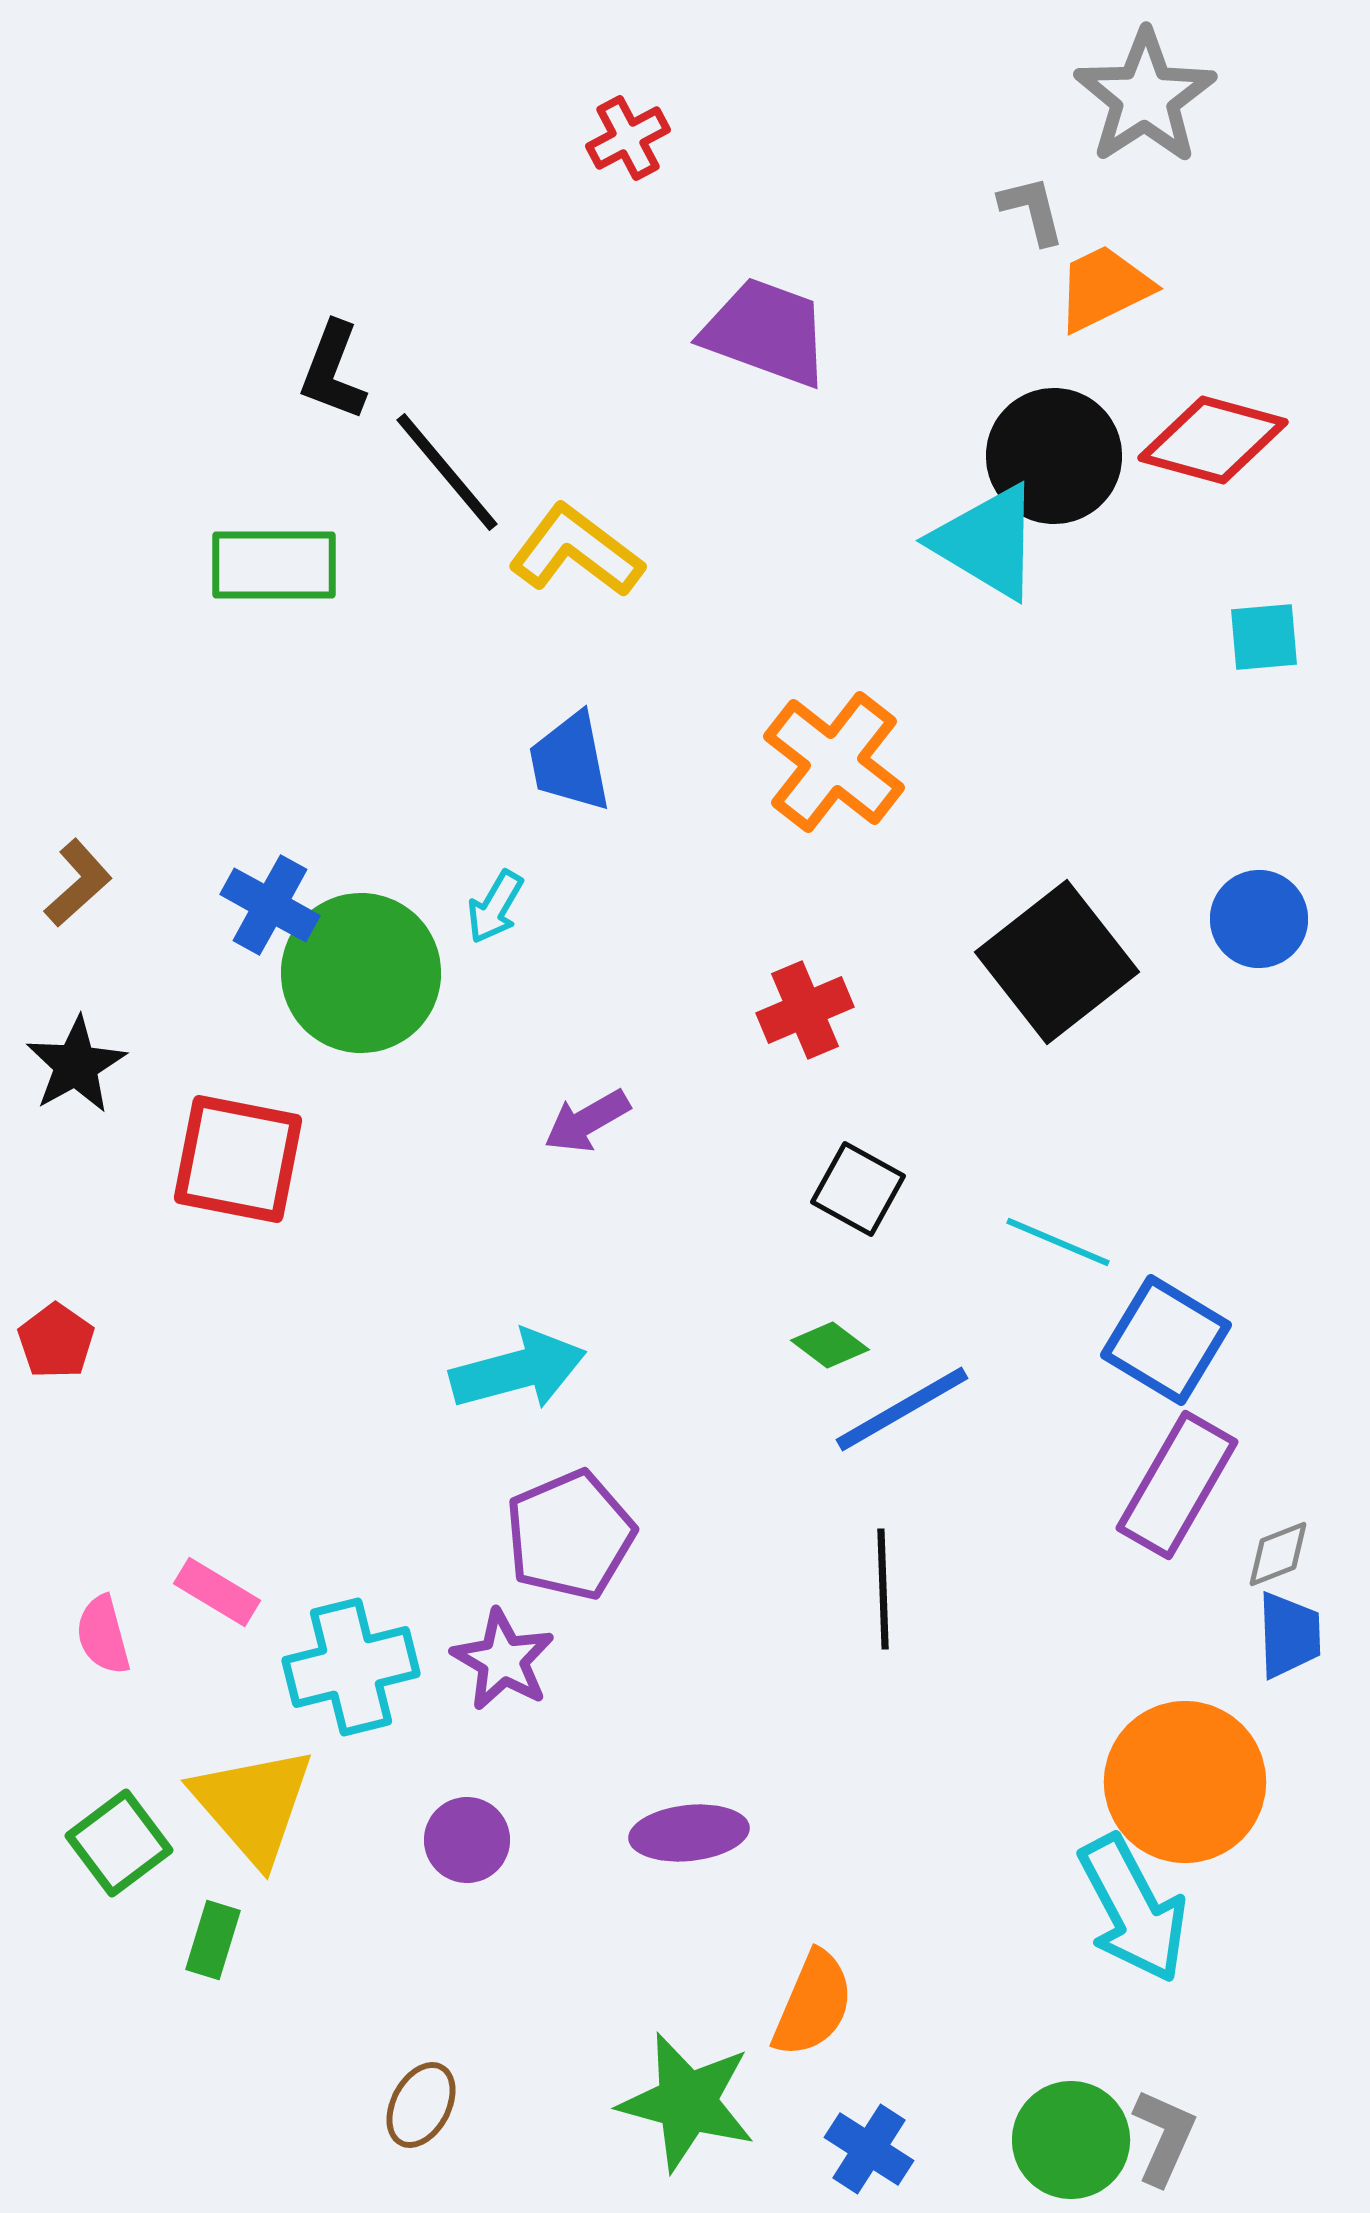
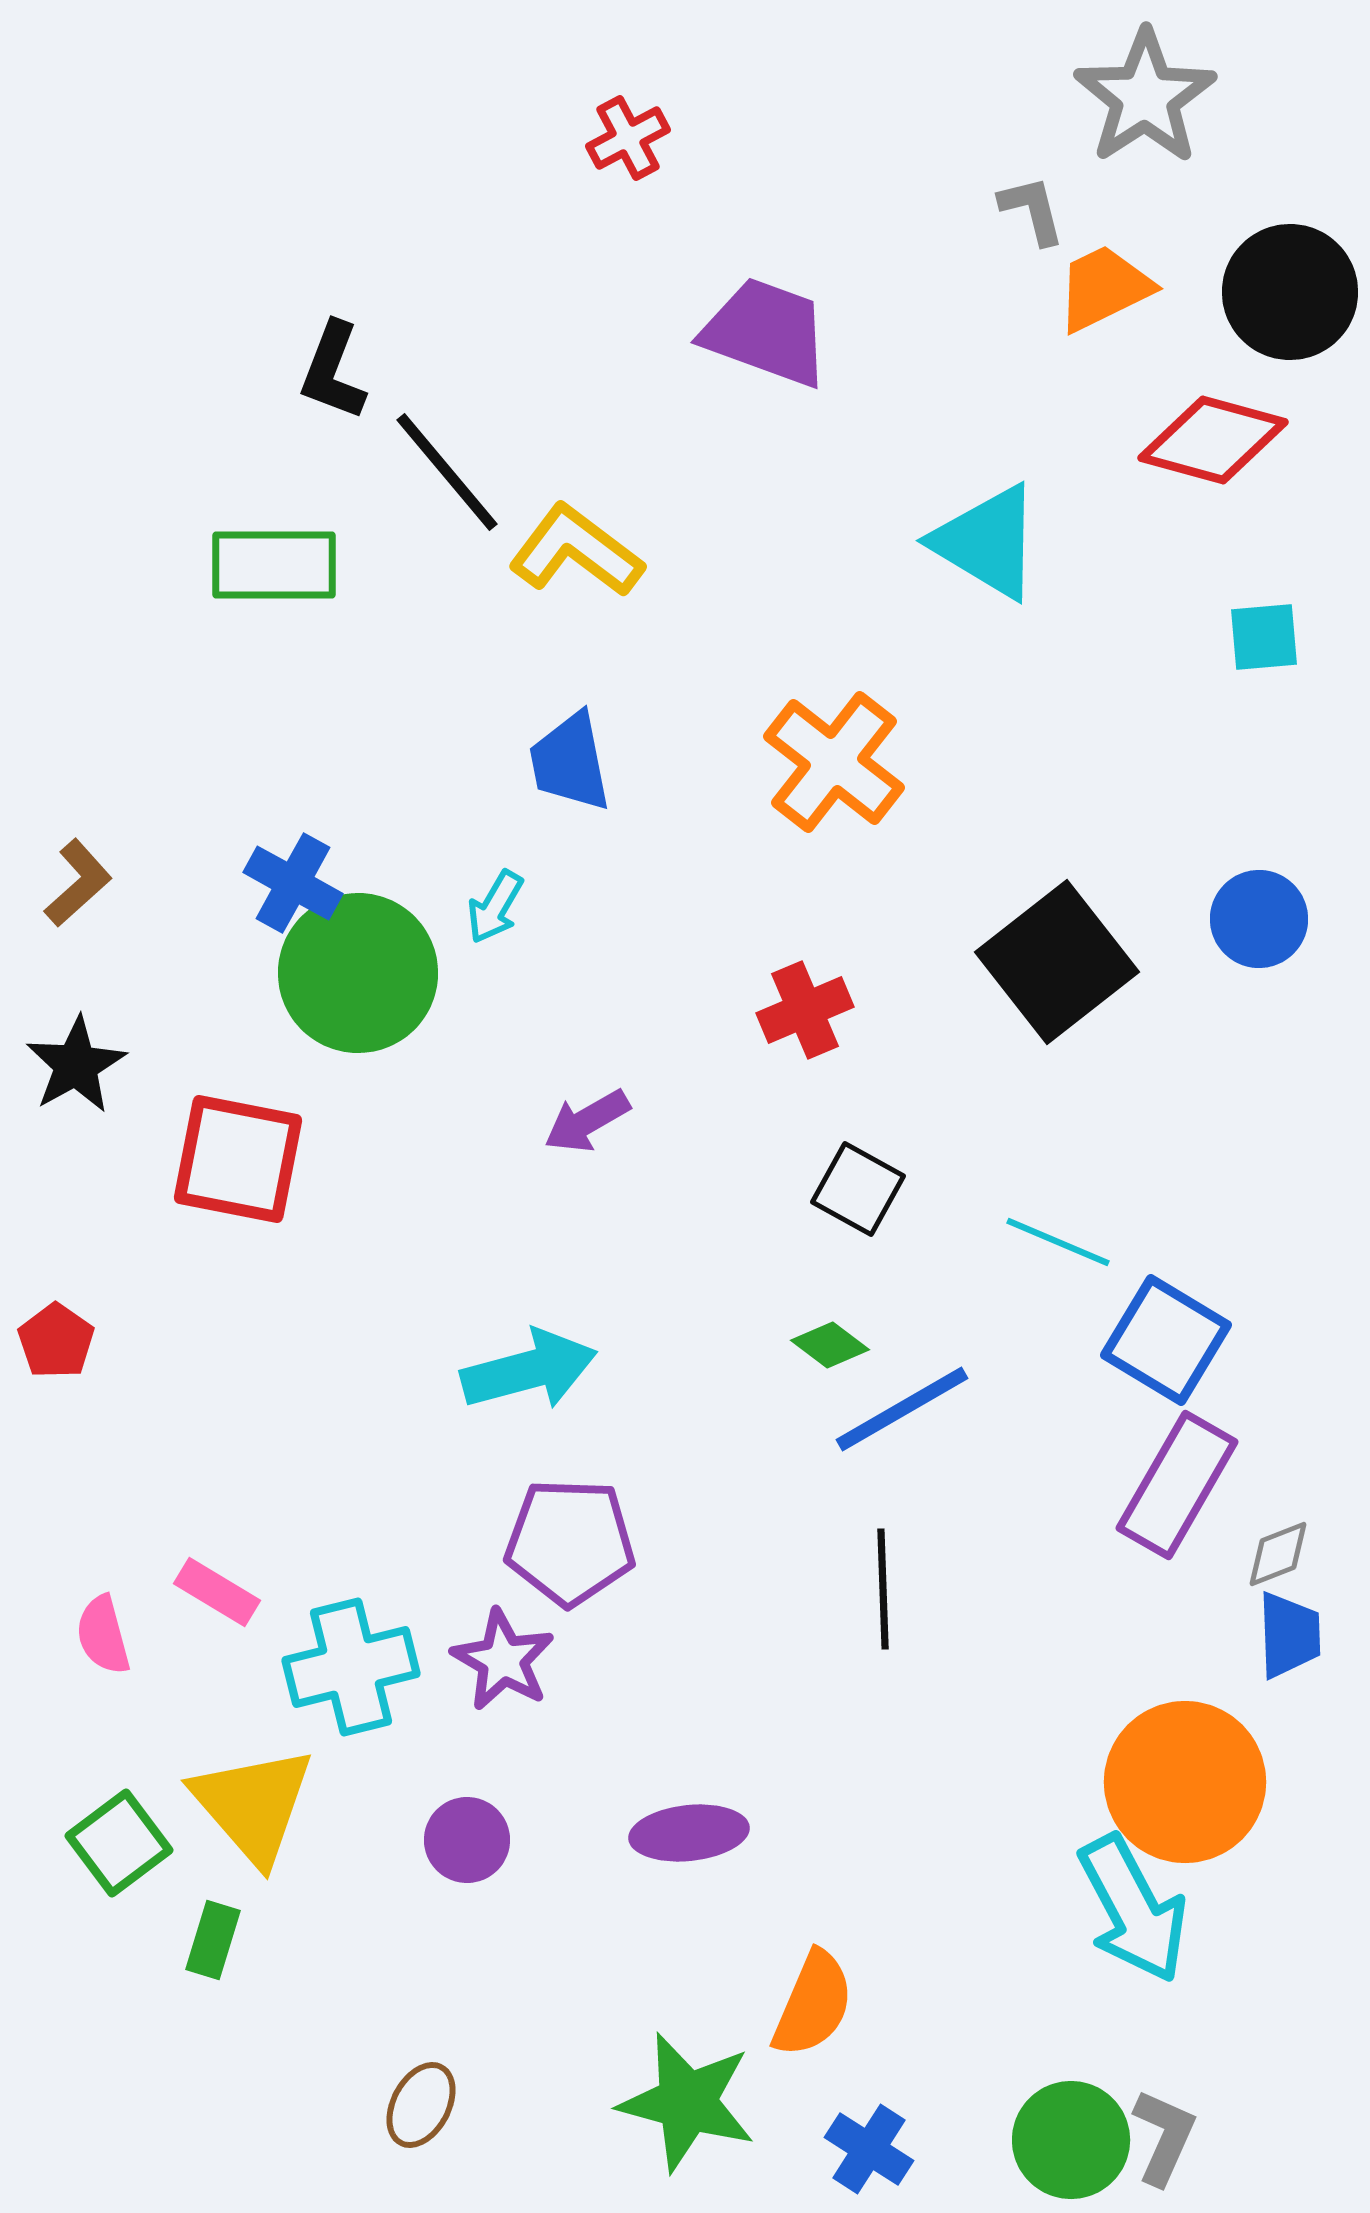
black circle at (1054, 456): moved 236 px right, 164 px up
blue cross at (270, 905): moved 23 px right, 22 px up
green circle at (361, 973): moved 3 px left
cyan arrow at (518, 1370): moved 11 px right
purple pentagon at (570, 1535): moved 7 px down; rotated 25 degrees clockwise
